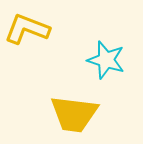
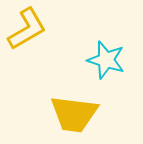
yellow L-shape: rotated 129 degrees clockwise
